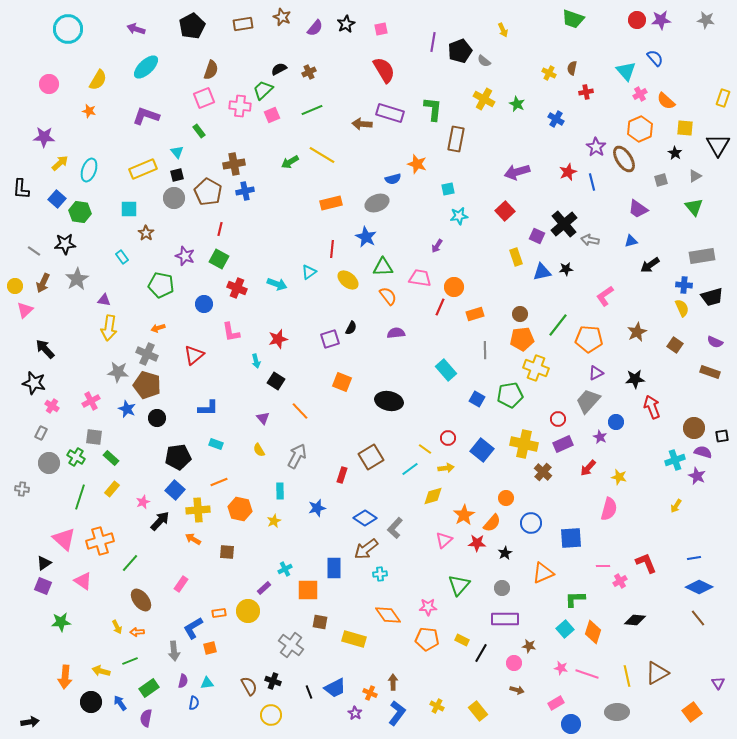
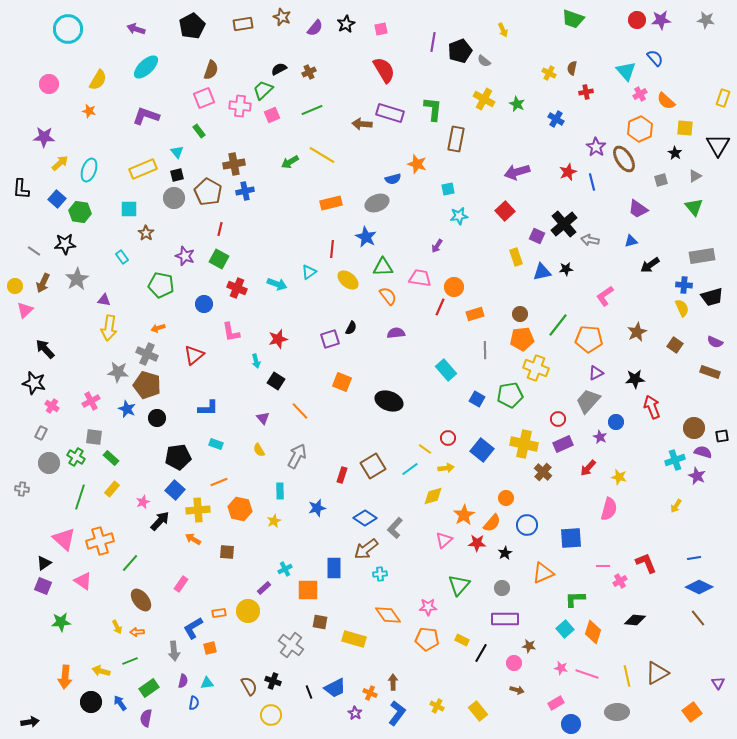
black ellipse at (389, 401): rotated 8 degrees clockwise
brown square at (371, 457): moved 2 px right, 9 px down
blue circle at (531, 523): moved 4 px left, 2 px down
